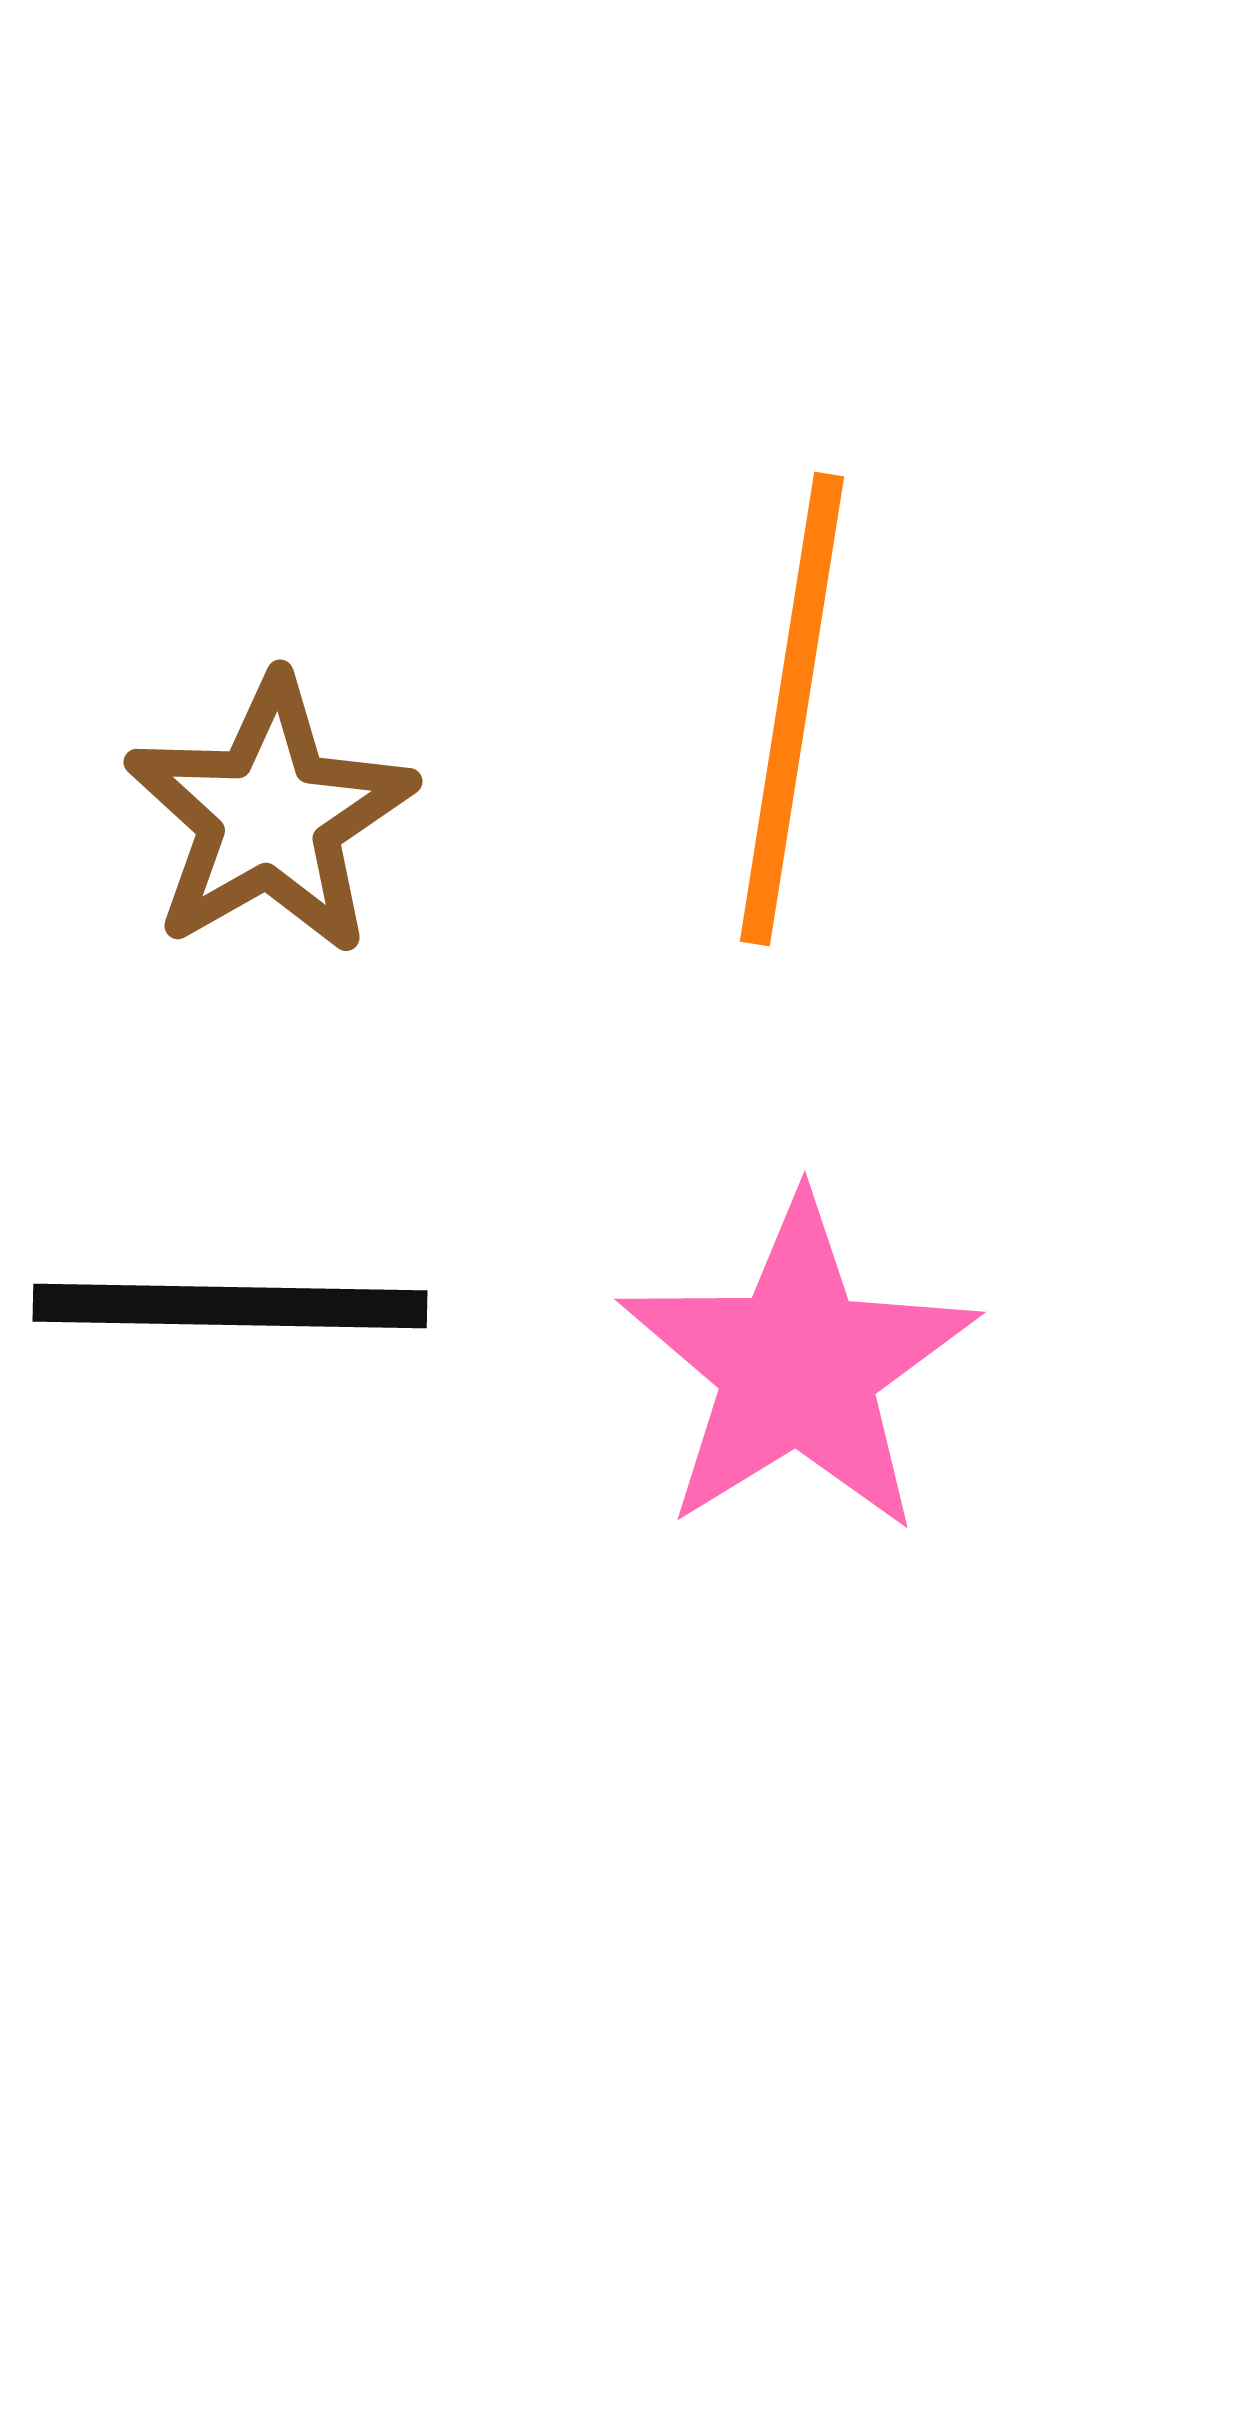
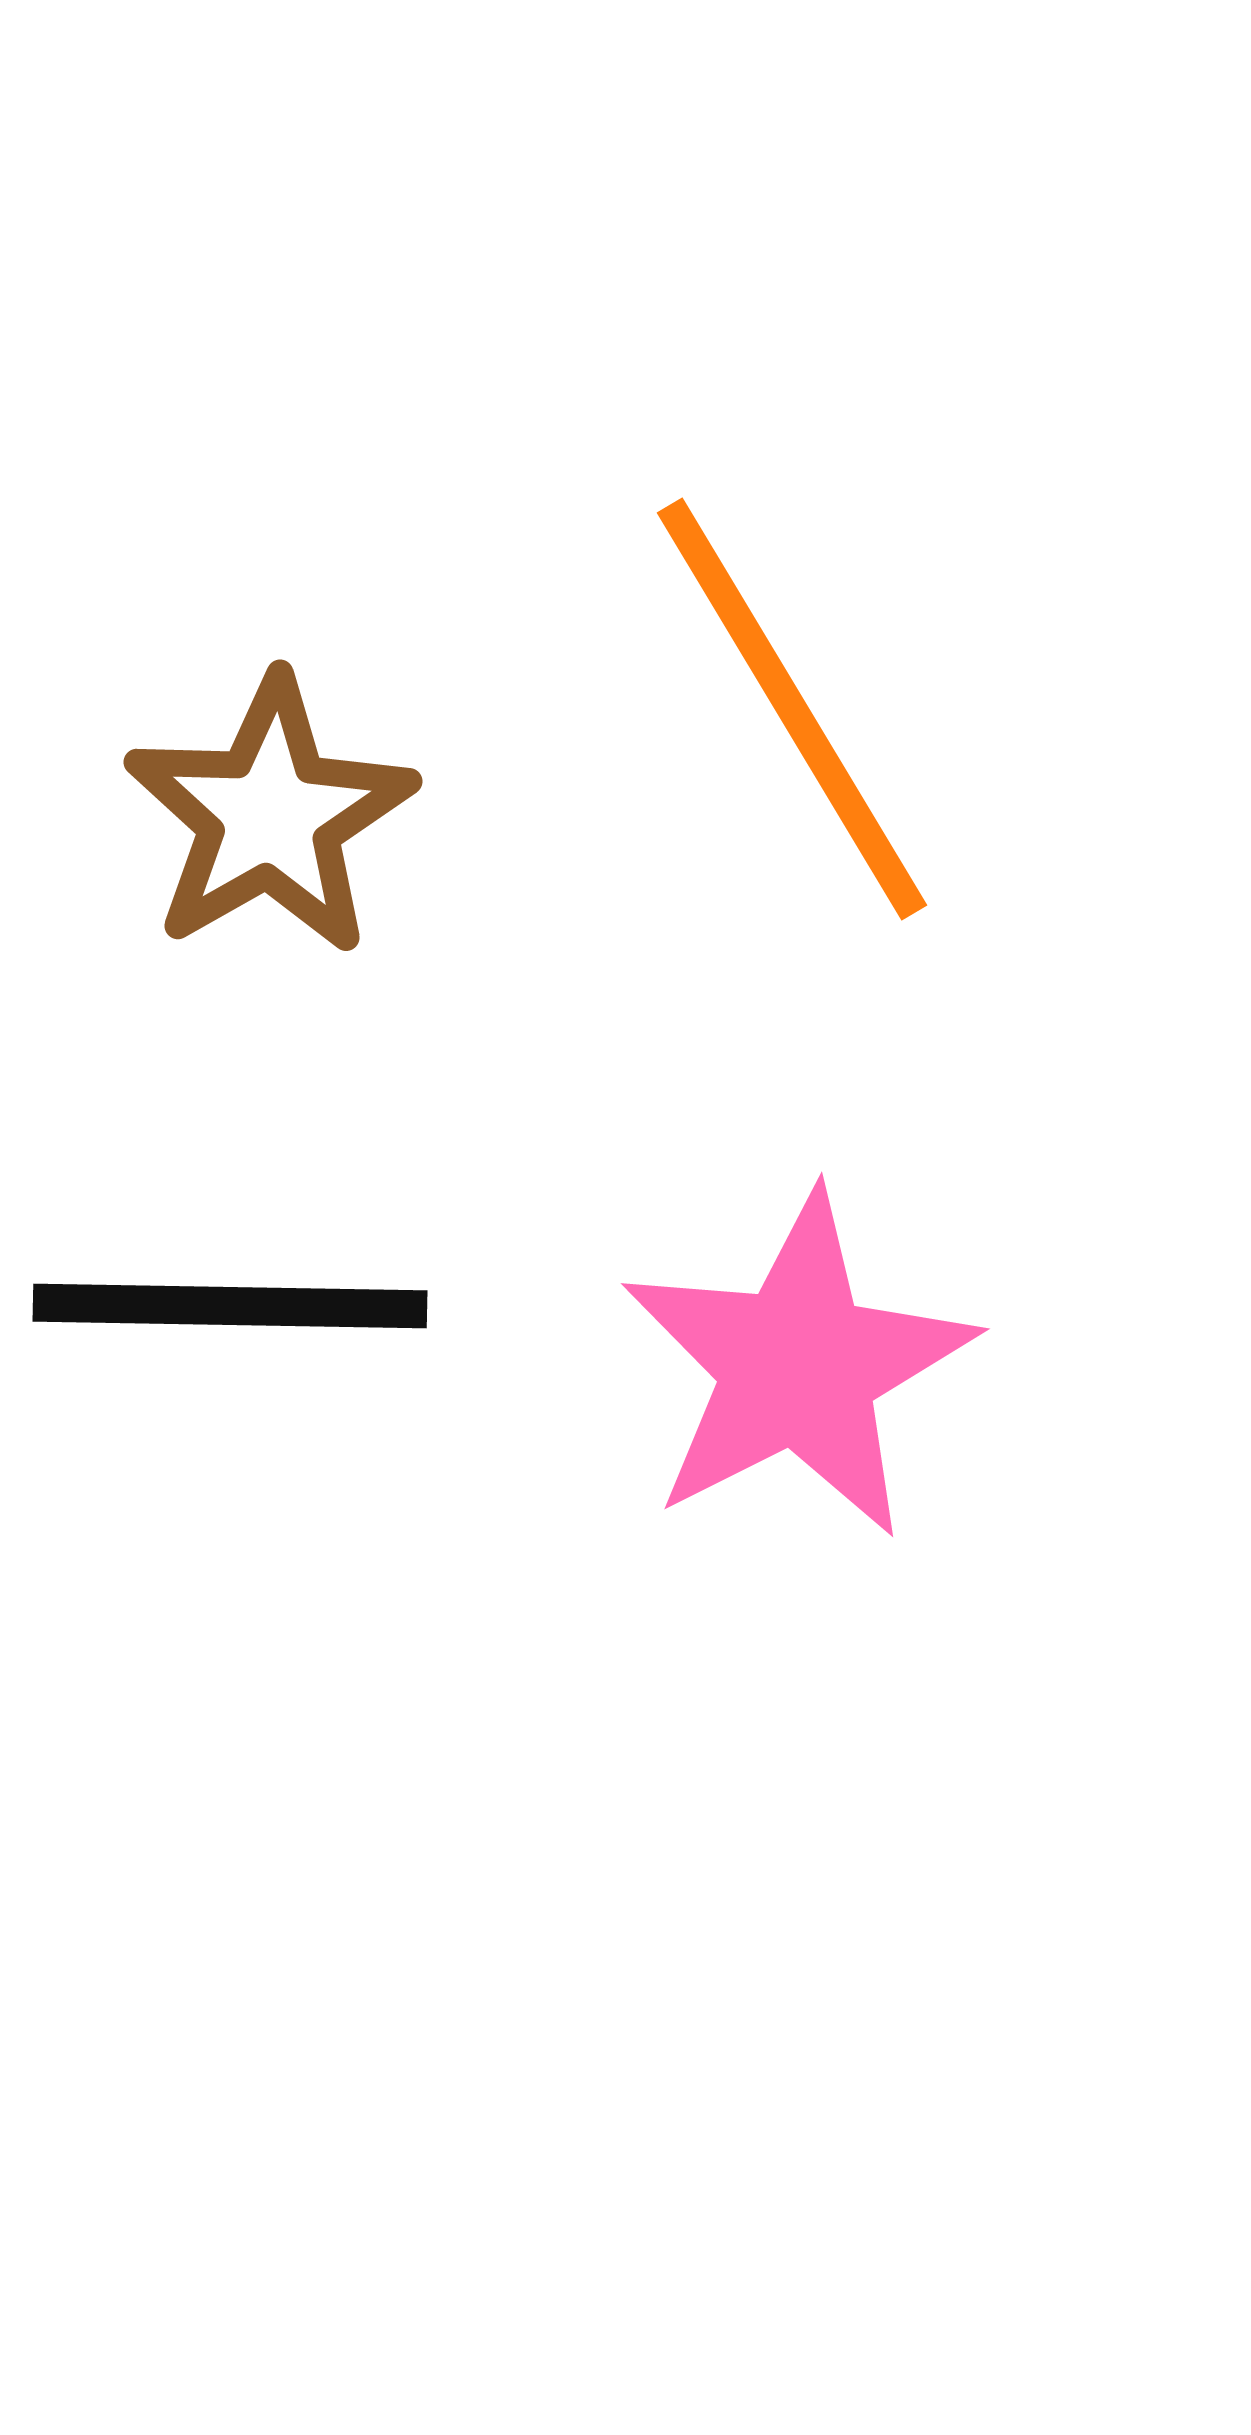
orange line: rotated 40 degrees counterclockwise
pink star: rotated 5 degrees clockwise
